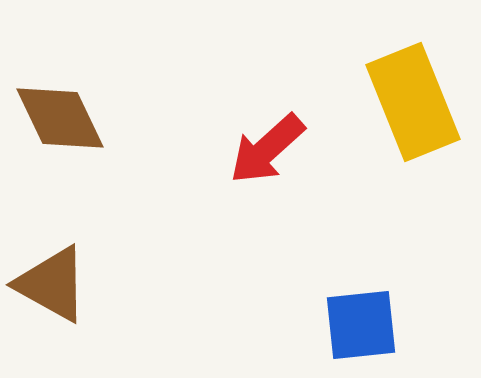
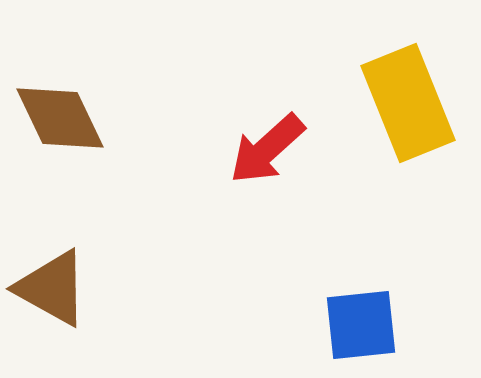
yellow rectangle: moved 5 px left, 1 px down
brown triangle: moved 4 px down
